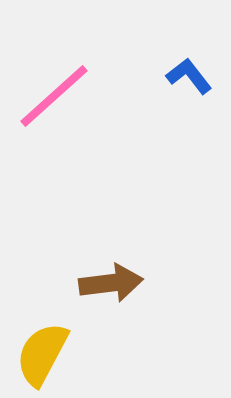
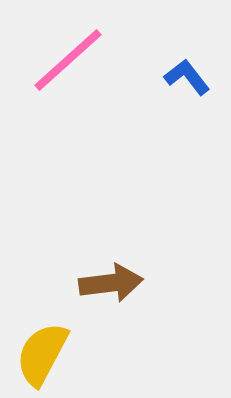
blue L-shape: moved 2 px left, 1 px down
pink line: moved 14 px right, 36 px up
